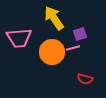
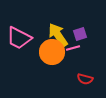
yellow arrow: moved 4 px right, 17 px down
pink trapezoid: rotated 32 degrees clockwise
